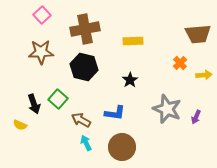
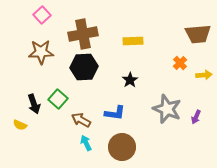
brown cross: moved 2 px left, 5 px down
black hexagon: rotated 16 degrees counterclockwise
